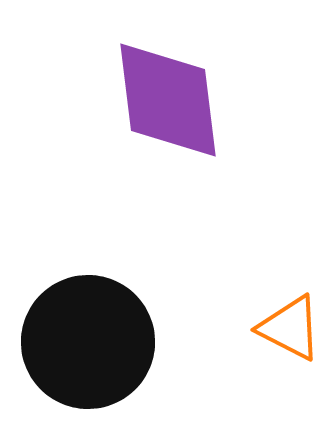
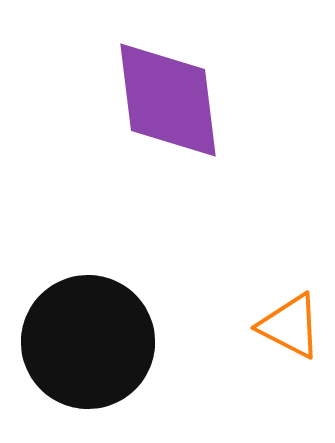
orange triangle: moved 2 px up
